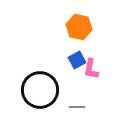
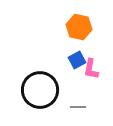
gray line: moved 1 px right
